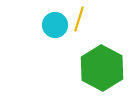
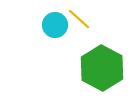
yellow line: rotated 65 degrees counterclockwise
